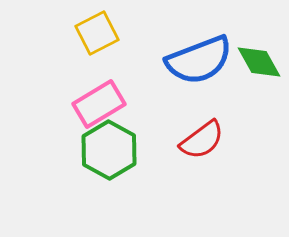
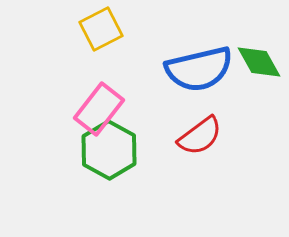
yellow square: moved 4 px right, 4 px up
blue semicircle: moved 9 px down; rotated 8 degrees clockwise
pink rectangle: moved 5 px down; rotated 21 degrees counterclockwise
red semicircle: moved 2 px left, 4 px up
